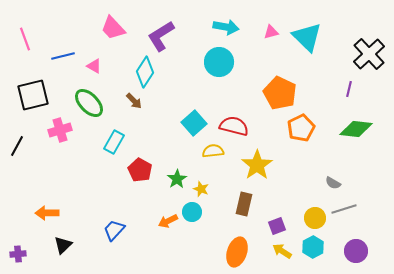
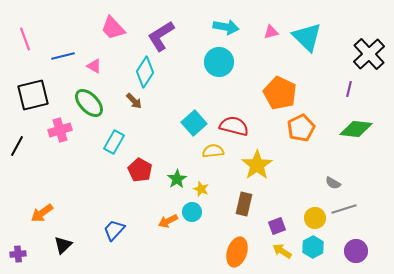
orange arrow at (47, 213): moved 5 px left; rotated 35 degrees counterclockwise
